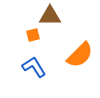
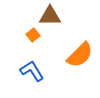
orange square: rotated 24 degrees counterclockwise
blue L-shape: moved 2 px left, 4 px down
